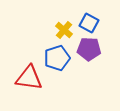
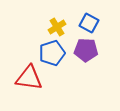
yellow cross: moved 7 px left, 3 px up; rotated 18 degrees clockwise
purple pentagon: moved 3 px left, 1 px down
blue pentagon: moved 5 px left, 5 px up
